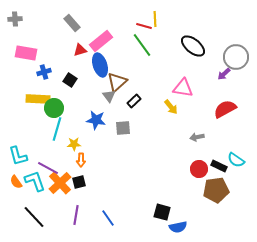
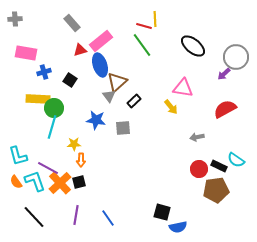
cyan line at (57, 129): moved 5 px left, 2 px up
